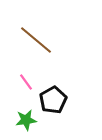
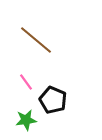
black pentagon: rotated 20 degrees counterclockwise
